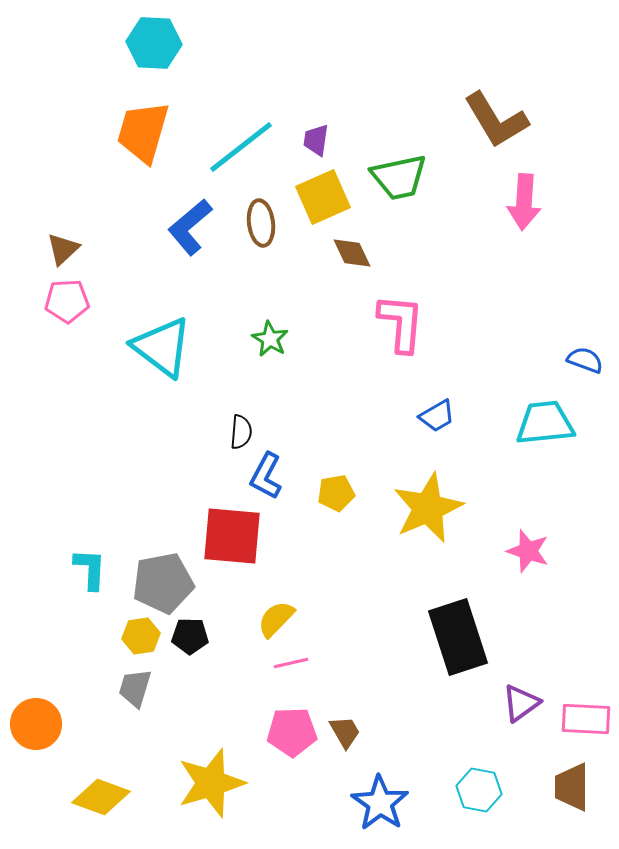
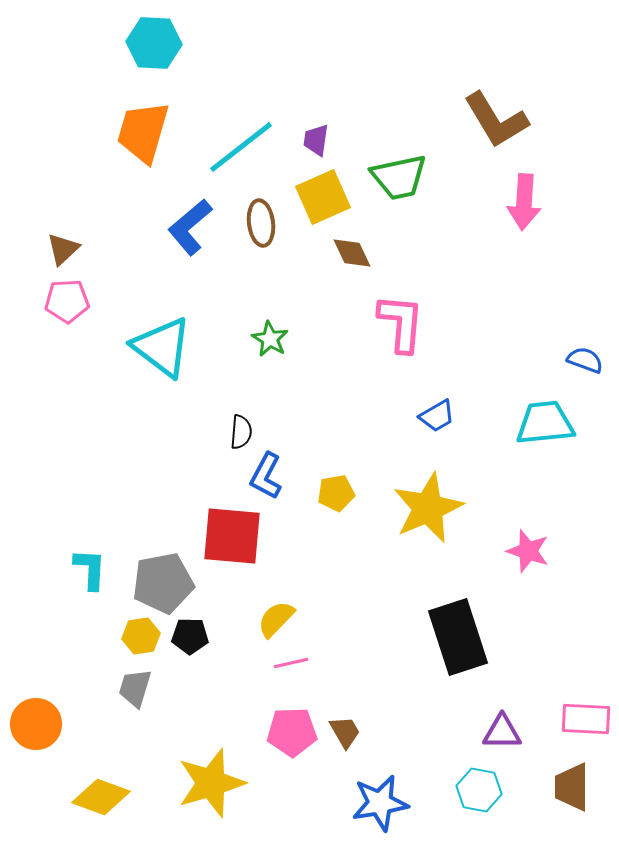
purple triangle at (521, 703): moved 19 px left, 29 px down; rotated 36 degrees clockwise
blue star at (380, 803): rotated 28 degrees clockwise
